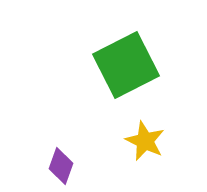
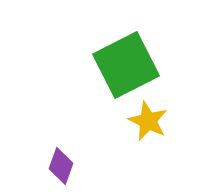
yellow star: moved 3 px right, 20 px up
